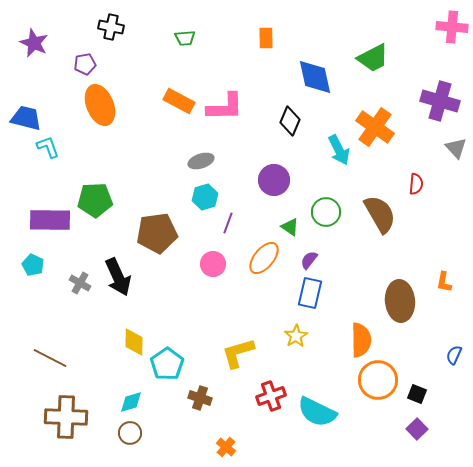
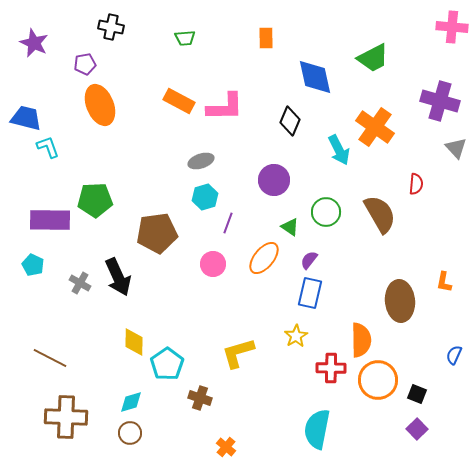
red cross at (271, 396): moved 60 px right, 28 px up; rotated 20 degrees clockwise
cyan semicircle at (317, 412): moved 17 px down; rotated 75 degrees clockwise
